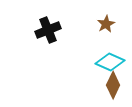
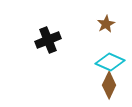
black cross: moved 10 px down
brown diamond: moved 4 px left
